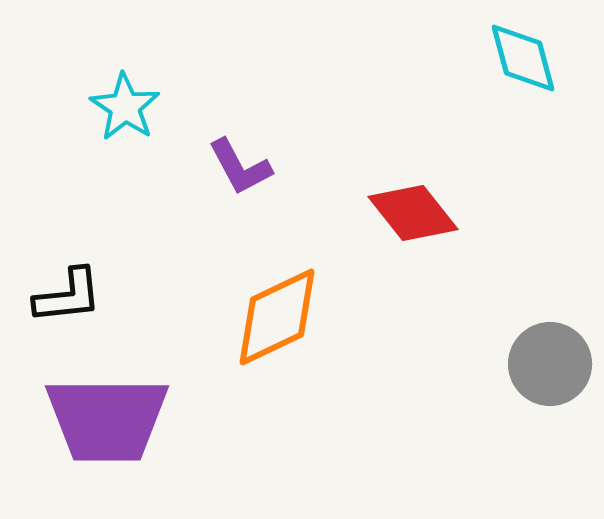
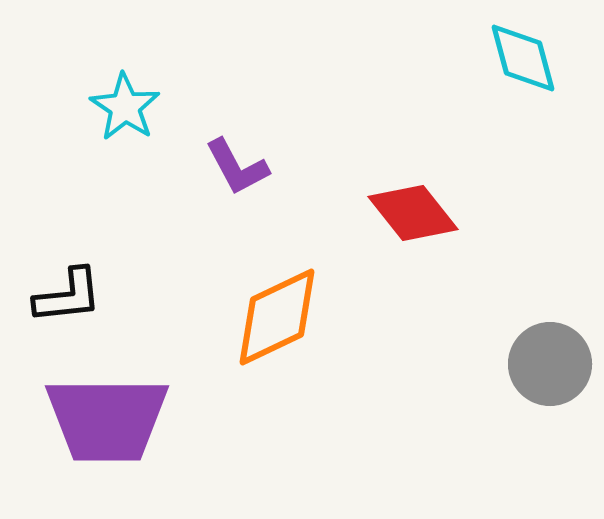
purple L-shape: moved 3 px left
